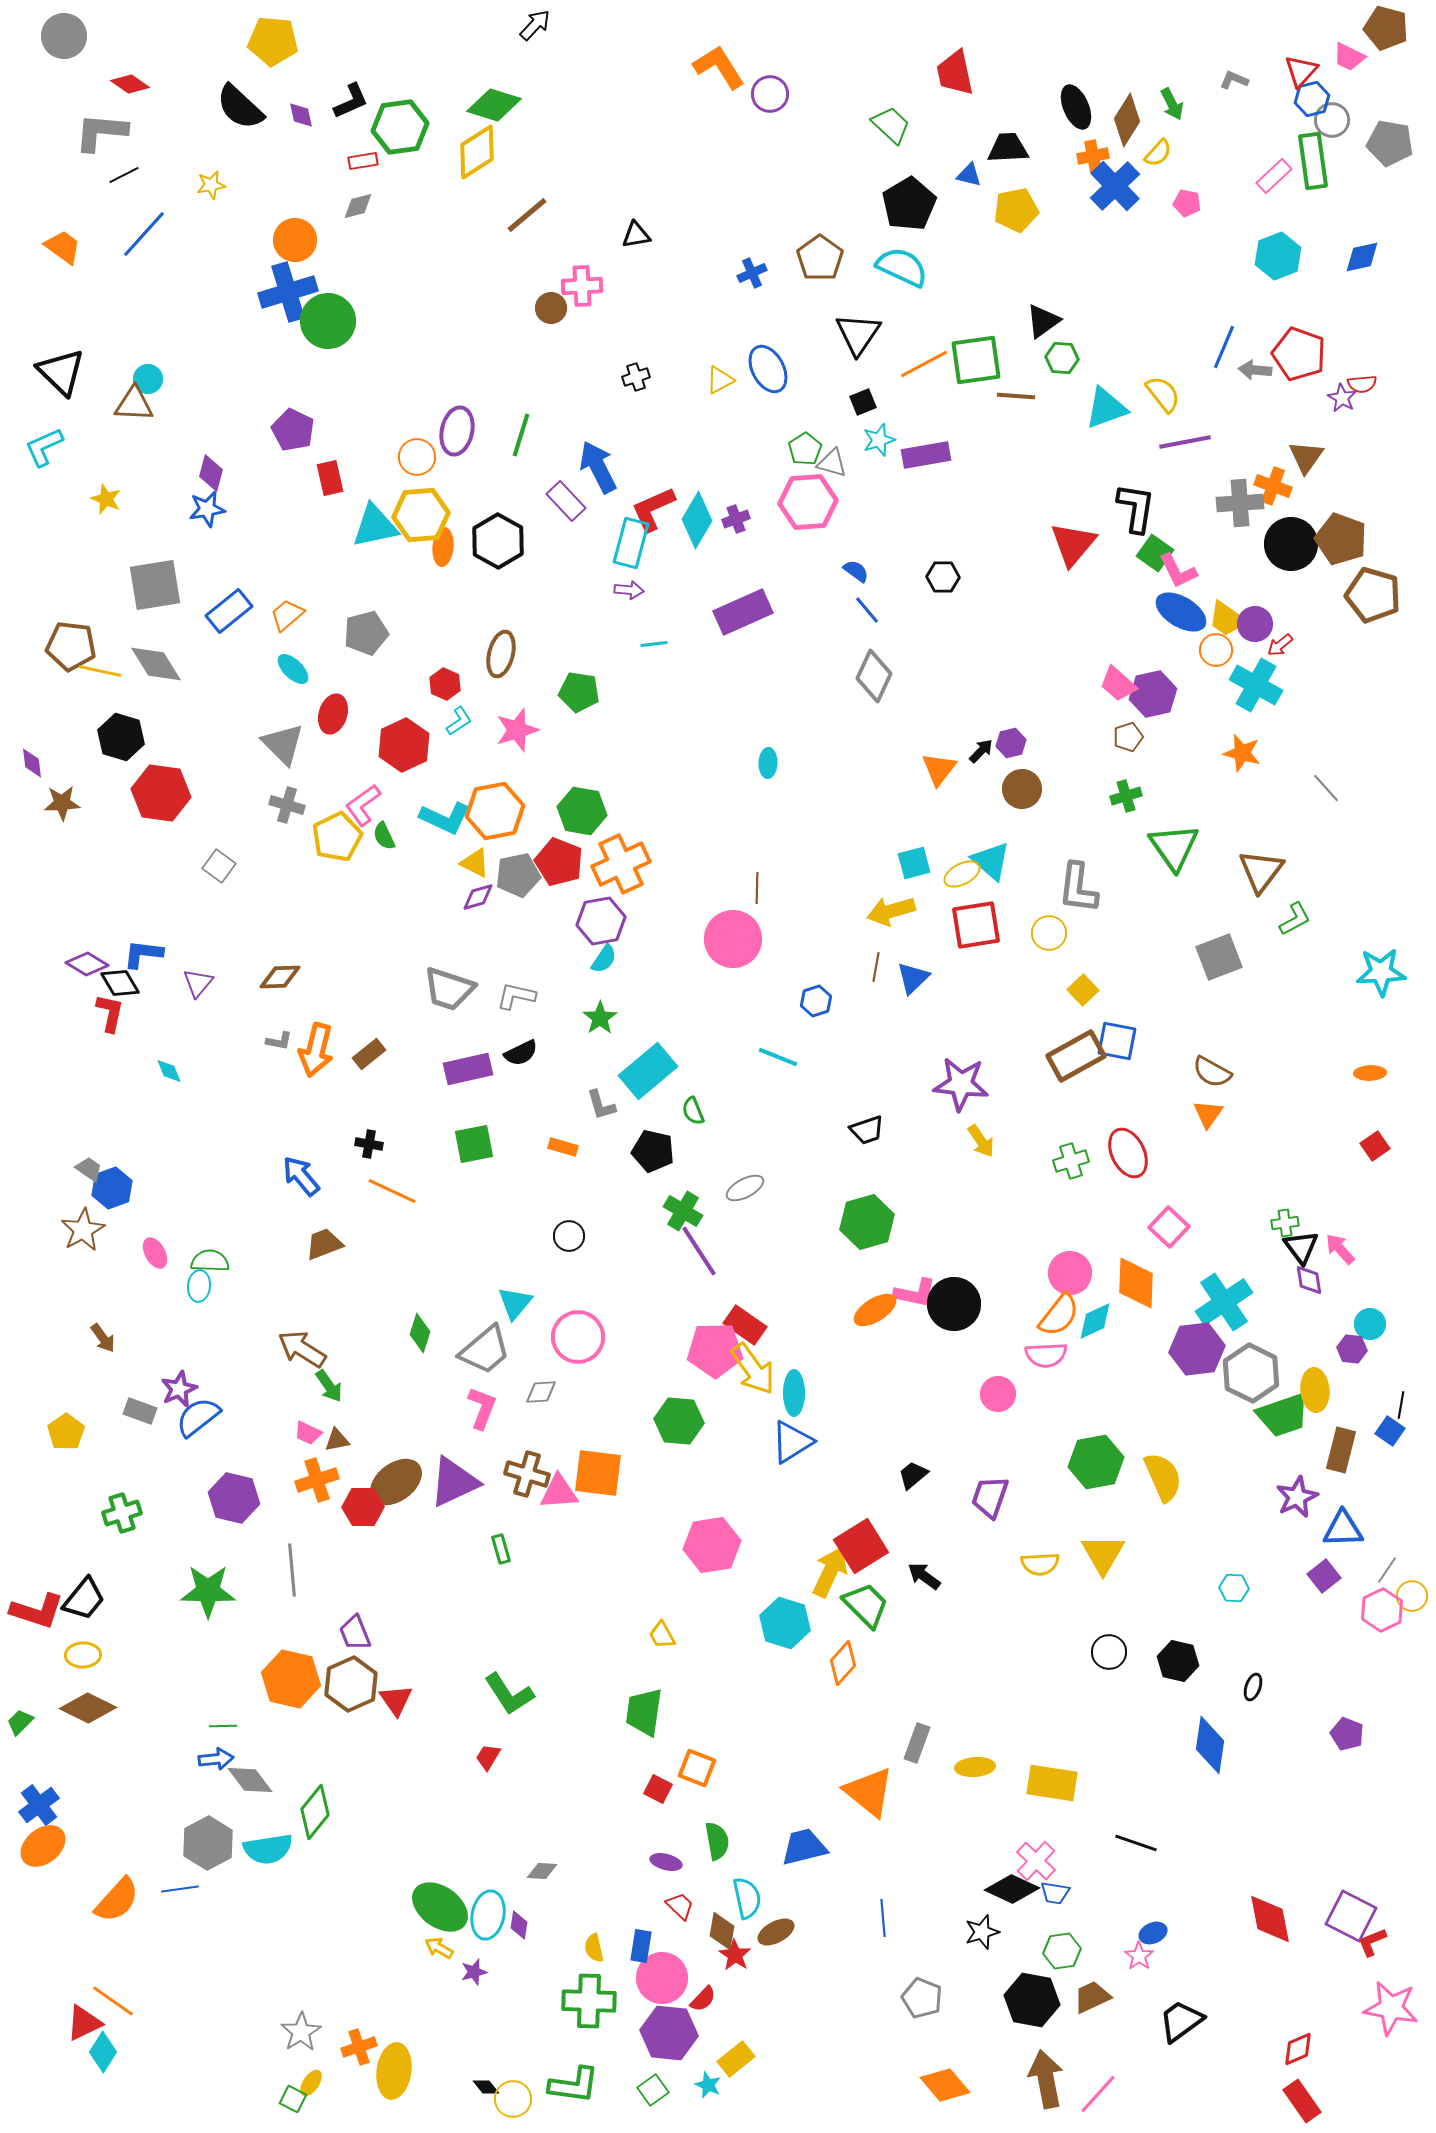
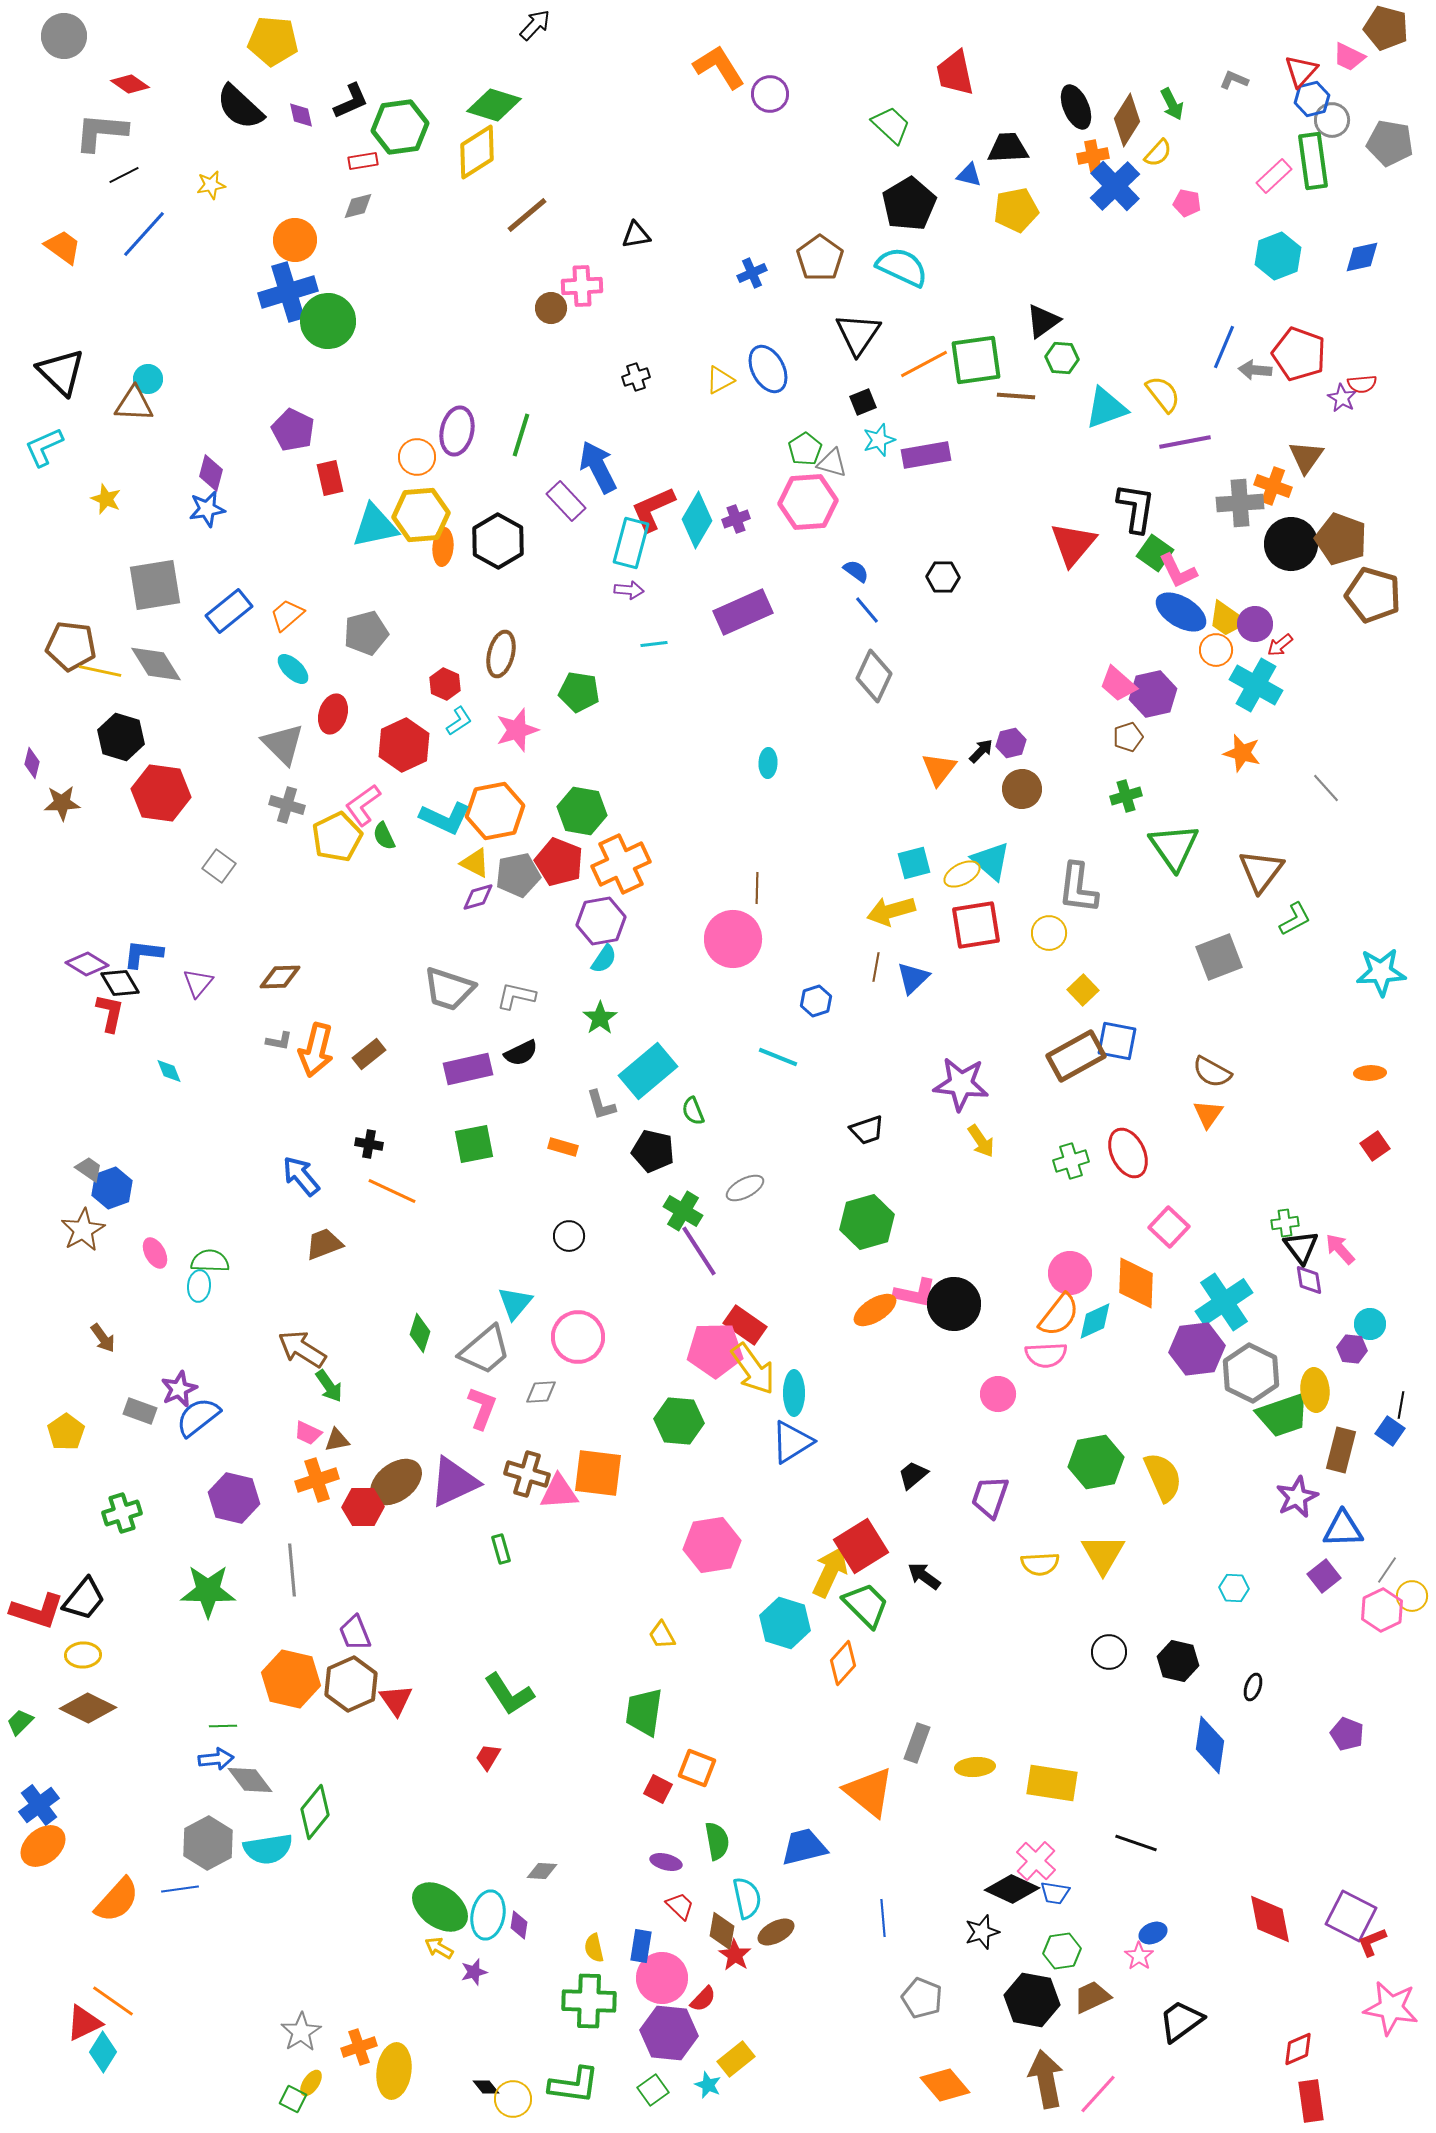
purple diamond at (32, 763): rotated 20 degrees clockwise
red rectangle at (1302, 2101): moved 9 px right; rotated 27 degrees clockwise
